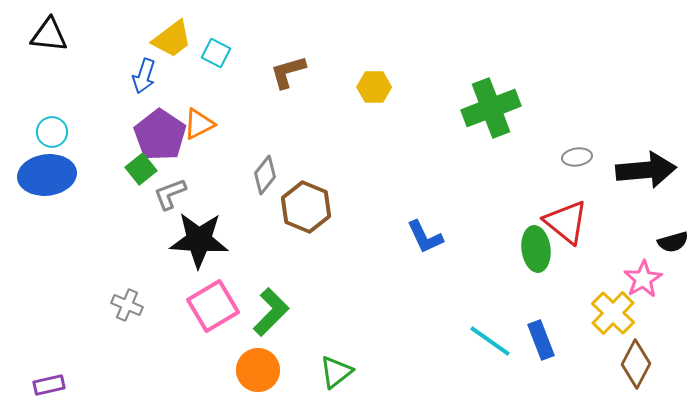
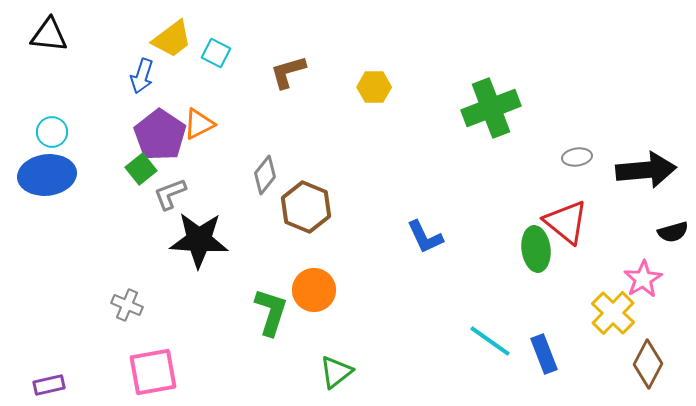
blue arrow: moved 2 px left
black semicircle: moved 10 px up
pink square: moved 60 px left, 66 px down; rotated 21 degrees clockwise
green L-shape: rotated 27 degrees counterclockwise
blue rectangle: moved 3 px right, 14 px down
brown diamond: moved 12 px right
orange circle: moved 56 px right, 80 px up
